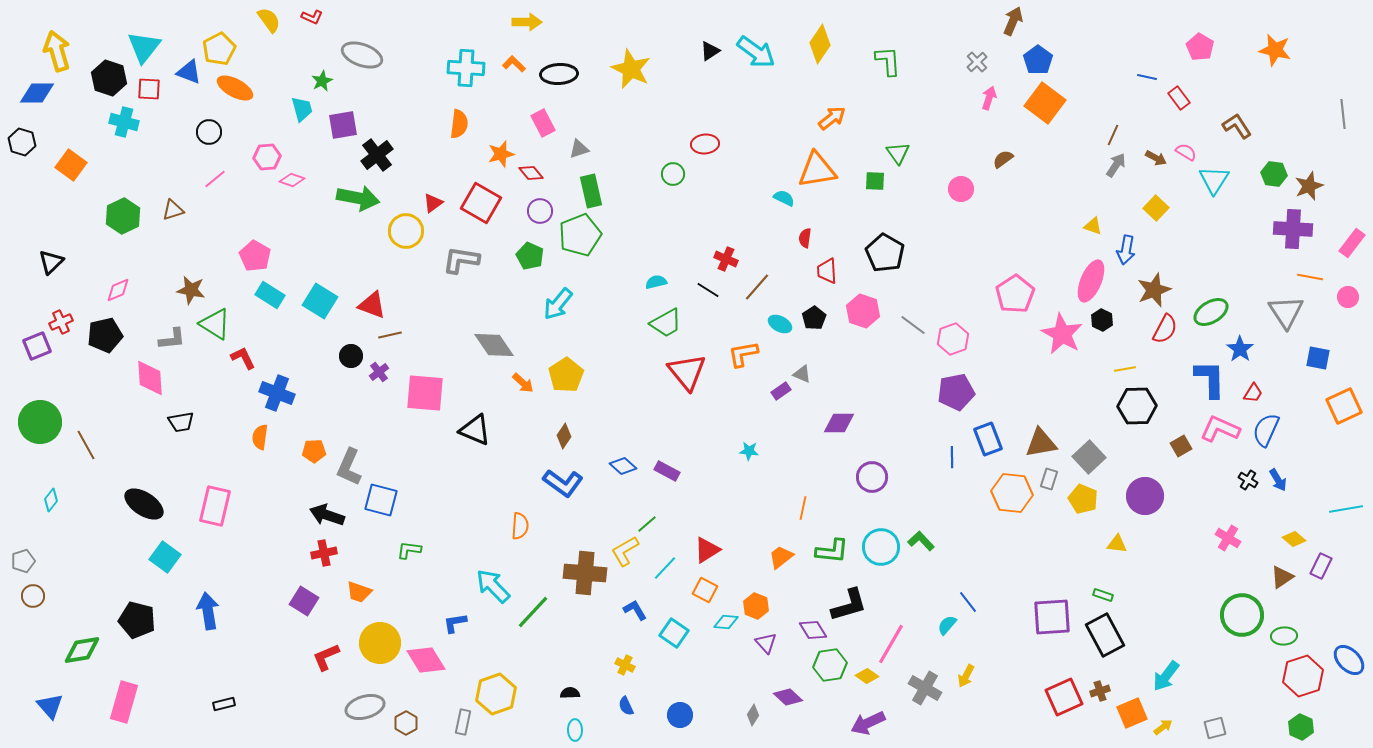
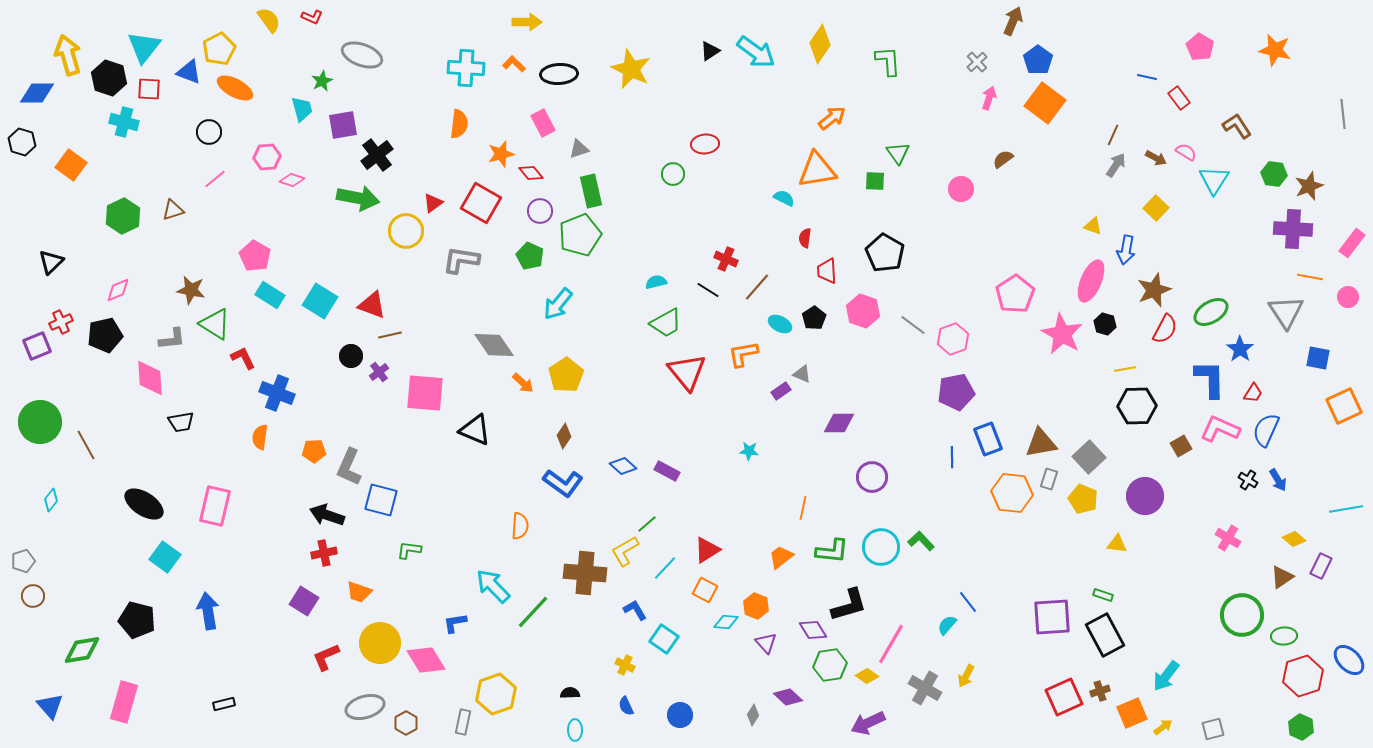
yellow arrow at (57, 51): moved 11 px right, 4 px down
black hexagon at (1102, 320): moved 3 px right, 4 px down; rotated 10 degrees counterclockwise
cyan square at (674, 633): moved 10 px left, 6 px down
gray square at (1215, 728): moved 2 px left, 1 px down
